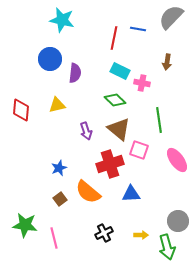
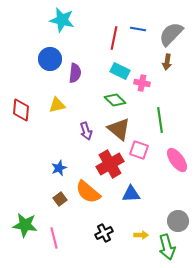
gray semicircle: moved 17 px down
green line: moved 1 px right
red cross: rotated 12 degrees counterclockwise
